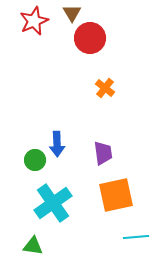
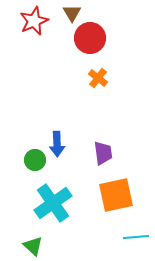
orange cross: moved 7 px left, 10 px up
green triangle: rotated 35 degrees clockwise
